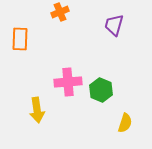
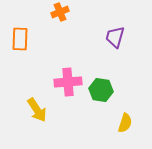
purple trapezoid: moved 1 px right, 12 px down
green hexagon: rotated 15 degrees counterclockwise
yellow arrow: rotated 25 degrees counterclockwise
